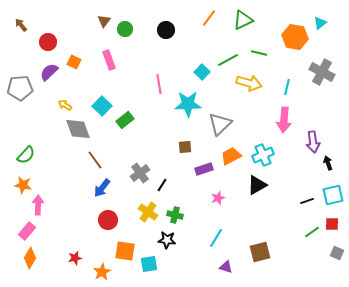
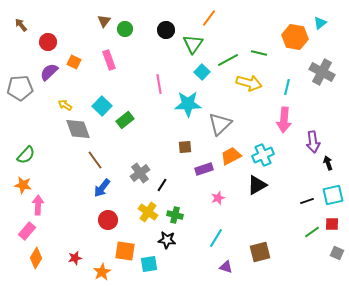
green triangle at (243, 20): moved 50 px left, 24 px down; rotated 30 degrees counterclockwise
orange diamond at (30, 258): moved 6 px right
